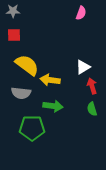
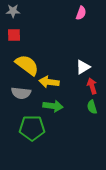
yellow arrow: moved 1 px left, 2 px down
green semicircle: moved 2 px up
